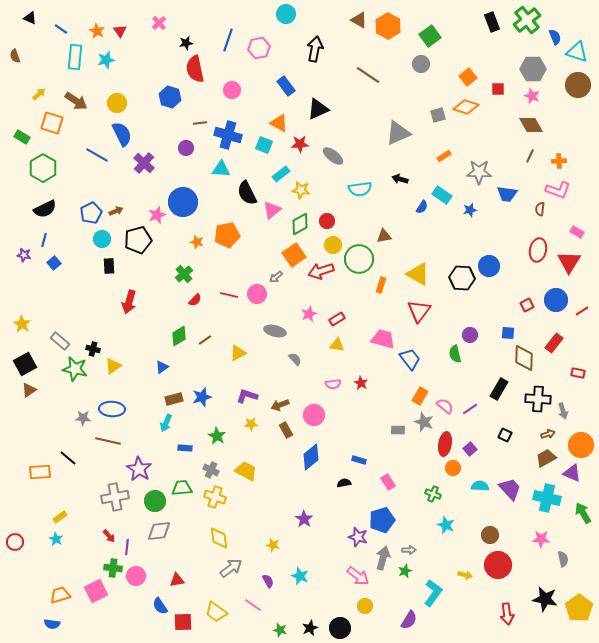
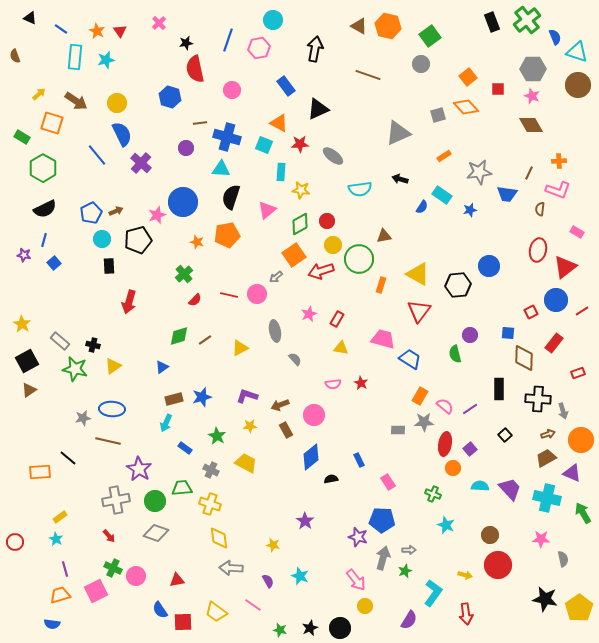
cyan circle at (286, 14): moved 13 px left, 6 px down
brown triangle at (359, 20): moved 6 px down
orange hexagon at (388, 26): rotated 15 degrees counterclockwise
brown line at (368, 75): rotated 15 degrees counterclockwise
orange diamond at (466, 107): rotated 30 degrees clockwise
blue cross at (228, 135): moved 1 px left, 2 px down
blue line at (97, 155): rotated 20 degrees clockwise
brown line at (530, 156): moved 1 px left, 17 px down
purple cross at (144, 163): moved 3 px left
gray star at (479, 172): rotated 10 degrees counterclockwise
cyan rectangle at (281, 174): moved 2 px up; rotated 48 degrees counterclockwise
black semicircle at (247, 193): moved 16 px left, 4 px down; rotated 45 degrees clockwise
pink triangle at (272, 210): moved 5 px left
red triangle at (569, 262): moved 4 px left, 5 px down; rotated 20 degrees clockwise
black hexagon at (462, 278): moved 4 px left, 7 px down; rotated 10 degrees counterclockwise
red square at (527, 305): moved 4 px right, 7 px down
red rectangle at (337, 319): rotated 28 degrees counterclockwise
gray ellipse at (275, 331): rotated 65 degrees clockwise
green diamond at (179, 336): rotated 15 degrees clockwise
yellow triangle at (337, 345): moved 4 px right, 3 px down
black cross at (93, 349): moved 4 px up
yellow triangle at (238, 353): moved 2 px right, 5 px up
blue trapezoid at (410, 359): rotated 20 degrees counterclockwise
black square at (25, 364): moved 2 px right, 3 px up
red rectangle at (578, 373): rotated 32 degrees counterclockwise
black rectangle at (499, 389): rotated 30 degrees counterclockwise
gray star at (83, 418): rotated 14 degrees counterclockwise
gray star at (424, 422): rotated 24 degrees counterclockwise
yellow star at (251, 424): moved 1 px left, 2 px down
black square at (505, 435): rotated 24 degrees clockwise
orange circle at (581, 445): moved 5 px up
blue rectangle at (185, 448): rotated 32 degrees clockwise
blue rectangle at (359, 460): rotated 48 degrees clockwise
yellow trapezoid at (246, 471): moved 8 px up
black semicircle at (344, 483): moved 13 px left, 4 px up
gray cross at (115, 497): moved 1 px right, 3 px down
yellow cross at (215, 497): moved 5 px left, 7 px down
purple star at (304, 519): moved 1 px right, 2 px down
blue pentagon at (382, 520): rotated 20 degrees clockwise
gray diamond at (159, 531): moved 3 px left, 2 px down; rotated 25 degrees clockwise
purple line at (127, 547): moved 62 px left, 22 px down; rotated 21 degrees counterclockwise
green cross at (113, 568): rotated 18 degrees clockwise
gray arrow at (231, 568): rotated 140 degrees counterclockwise
pink arrow at (358, 576): moved 2 px left, 4 px down; rotated 15 degrees clockwise
blue semicircle at (160, 606): moved 4 px down
red arrow at (507, 614): moved 41 px left
